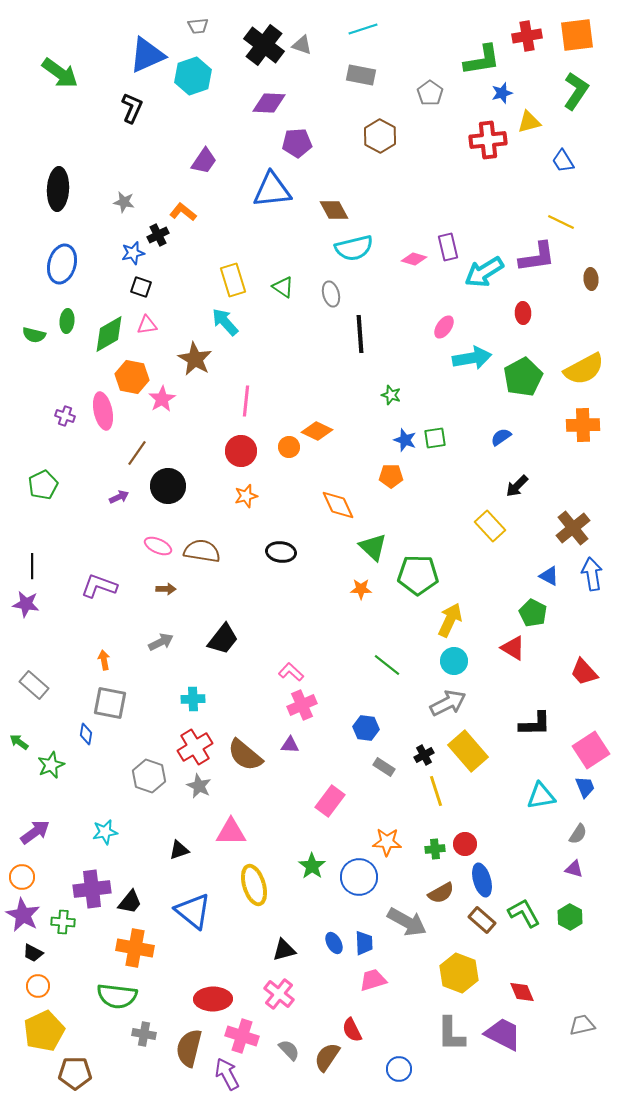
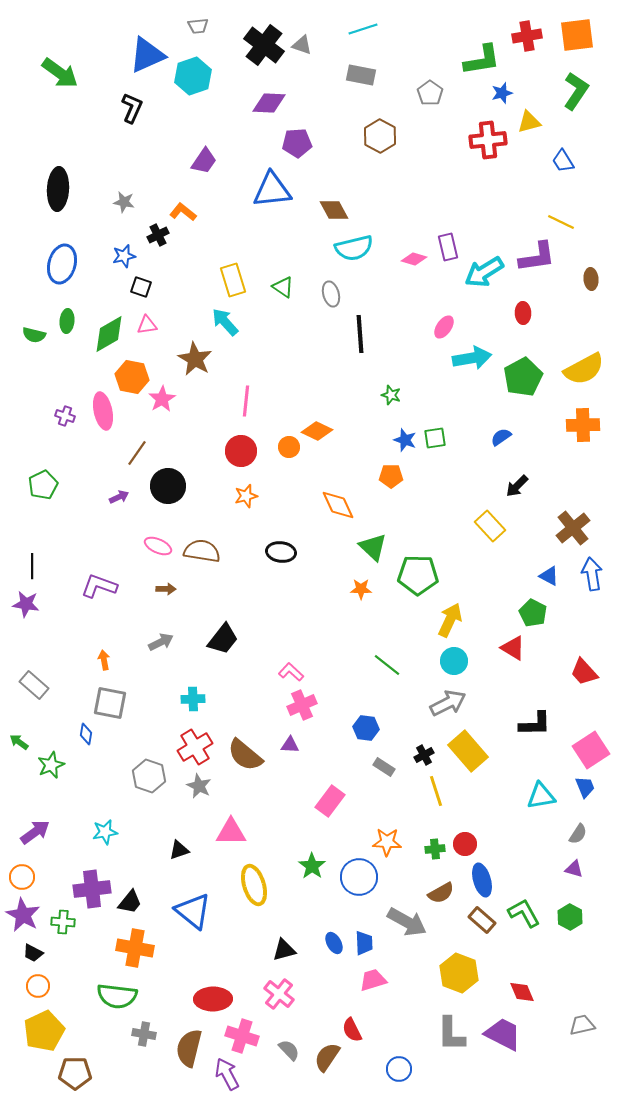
blue star at (133, 253): moved 9 px left, 3 px down
